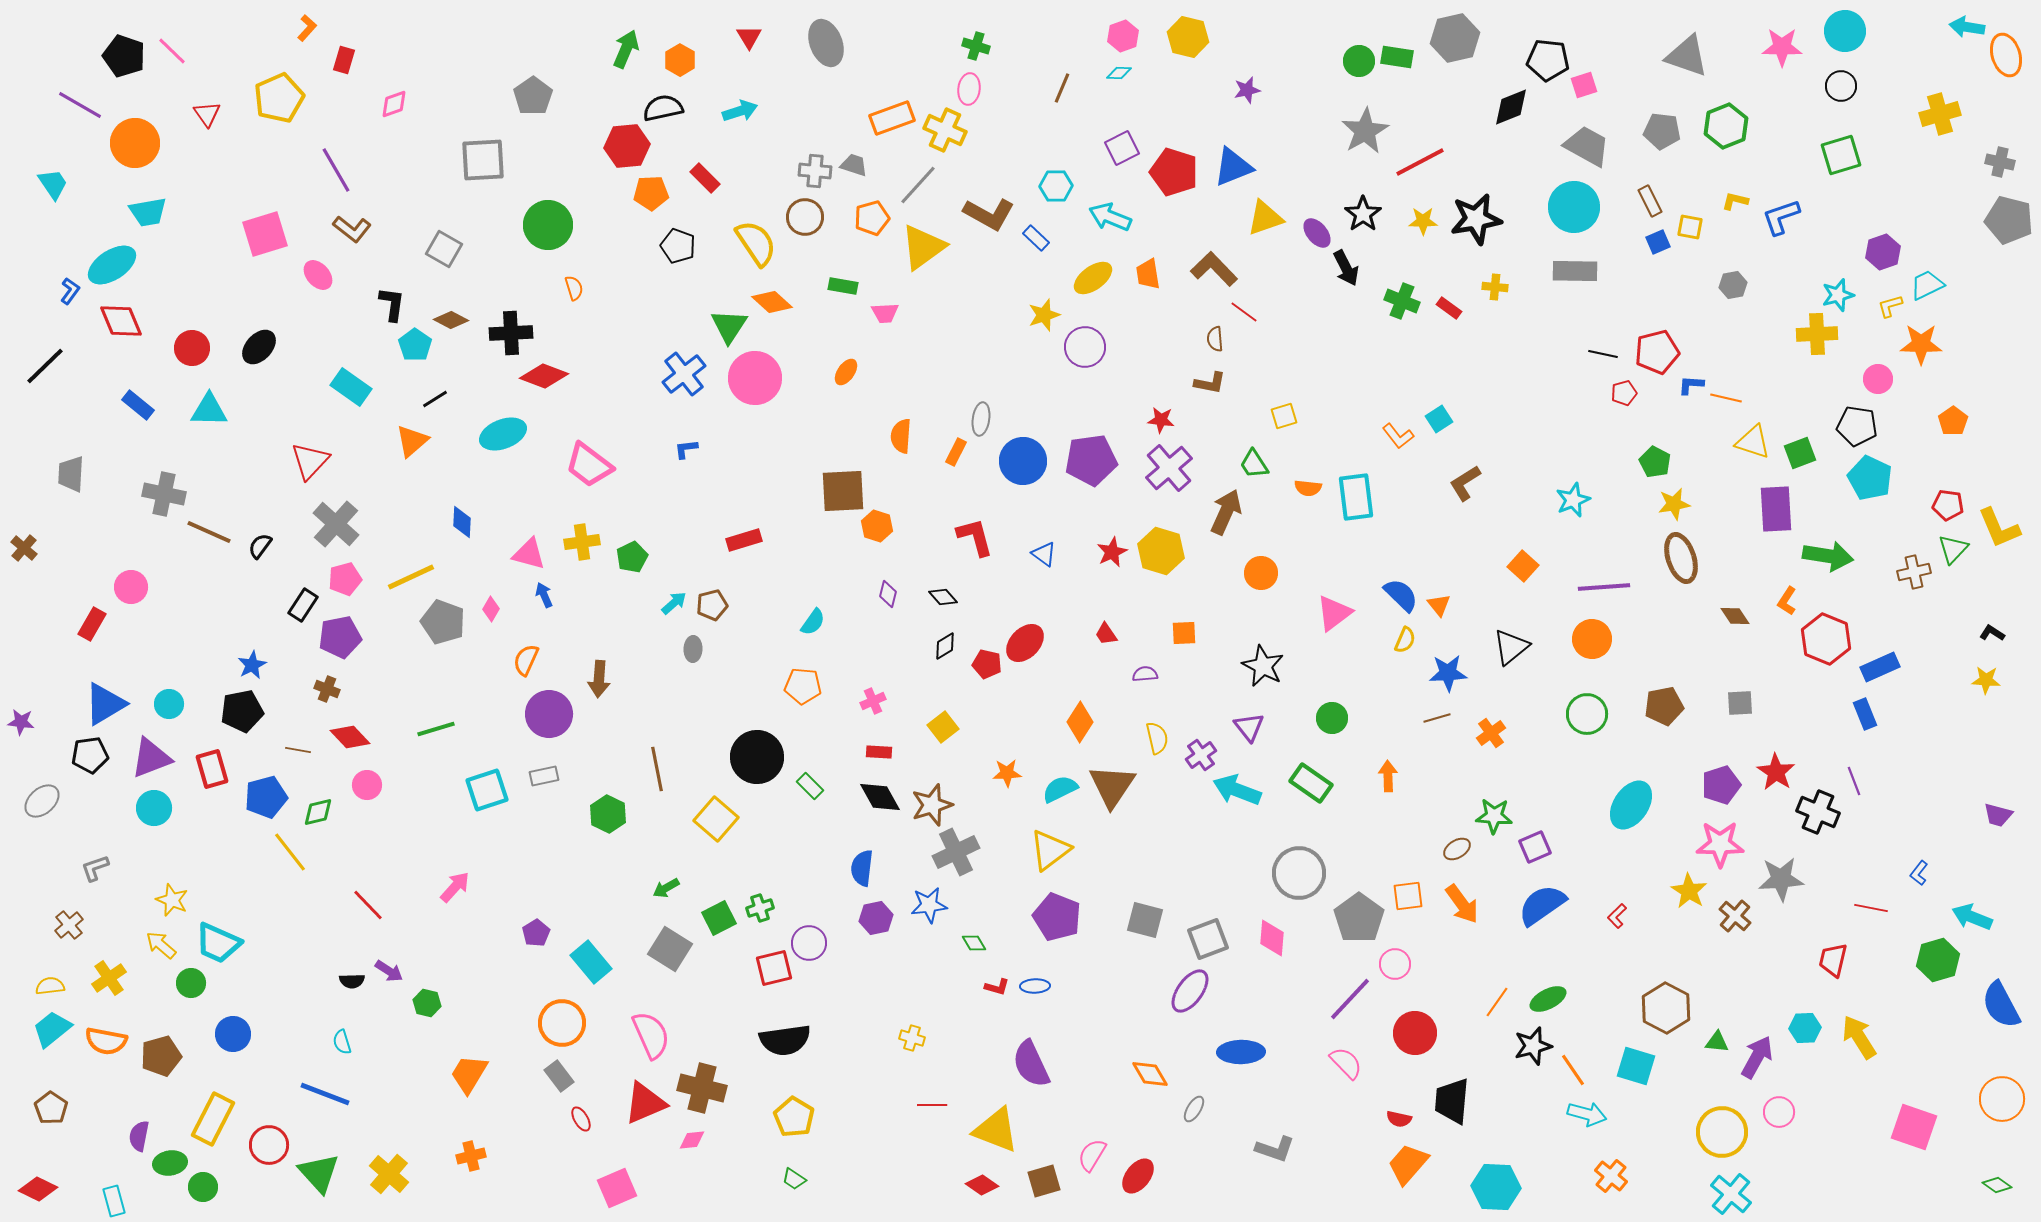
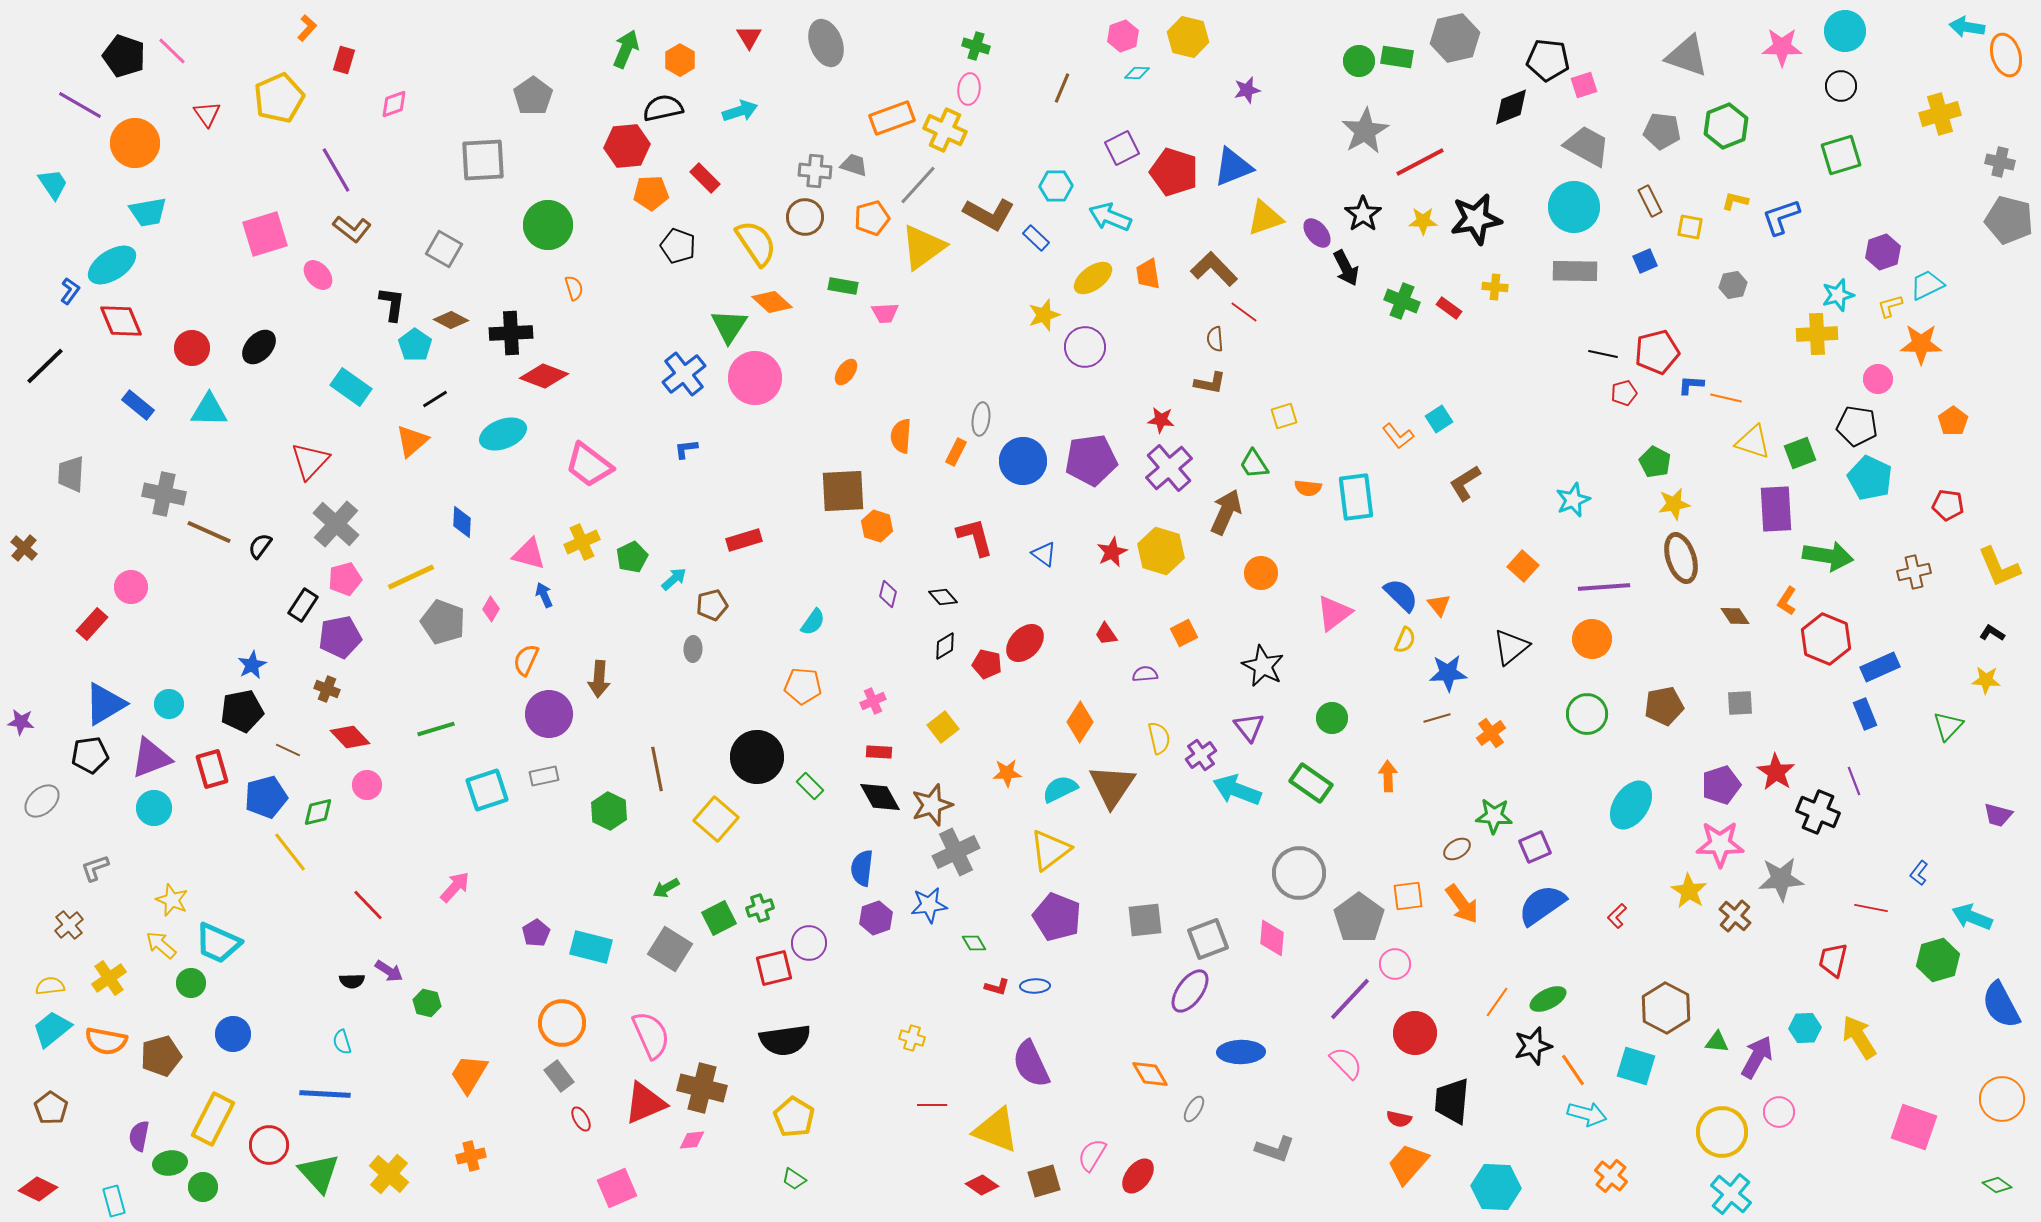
cyan diamond at (1119, 73): moved 18 px right
blue square at (1658, 242): moved 13 px left, 19 px down
yellow L-shape at (1999, 528): moved 39 px down
yellow cross at (582, 542): rotated 16 degrees counterclockwise
green triangle at (1953, 549): moved 5 px left, 177 px down
cyan arrow at (674, 603): moved 24 px up
red rectangle at (92, 624): rotated 12 degrees clockwise
orange square at (1184, 633): rotated 24 degrees counterclockwise
yellow semicircle at (1157, 738): moved 2 px right
brown line at (298, 750): moved 10 px left; rotated 15 degrees clockwise
green hexagon at (608, 814): moved 1 px right, 3 px up
purple hexagon at (876, 918): rotated 8 degrees counterclockwise
gray square at (1145, 920): rotated 21 degrees counterclockwise
cyan rectangle at (591, 962): moved 15 px up; rotated 36 degrees counterclockwise
blue line at (325, 1094): rotated 18 degrees counterclockwise
